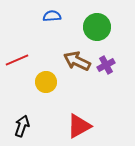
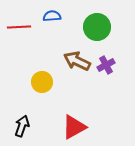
red line: moved 2 px right, 33 px up; rotated 20 degrees clockwise
yellow circle: moved 4 px left
red triangle: moved 5 px left, 1 px down
